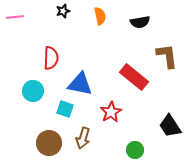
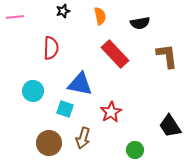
black semicircle: moved 1 px down
red semicircle: moved 10 px up
red rectangle: moved 19 px left, 23 px up; rotated 8 degrees clockwise
